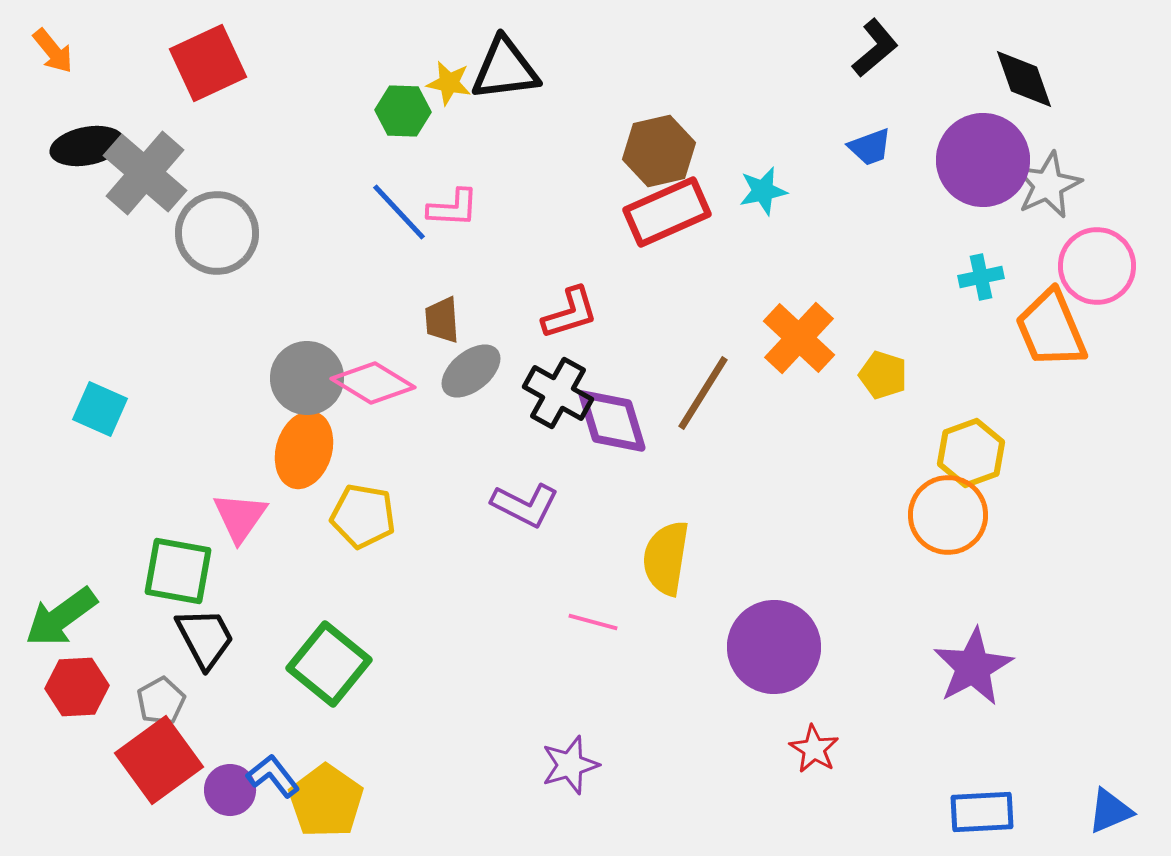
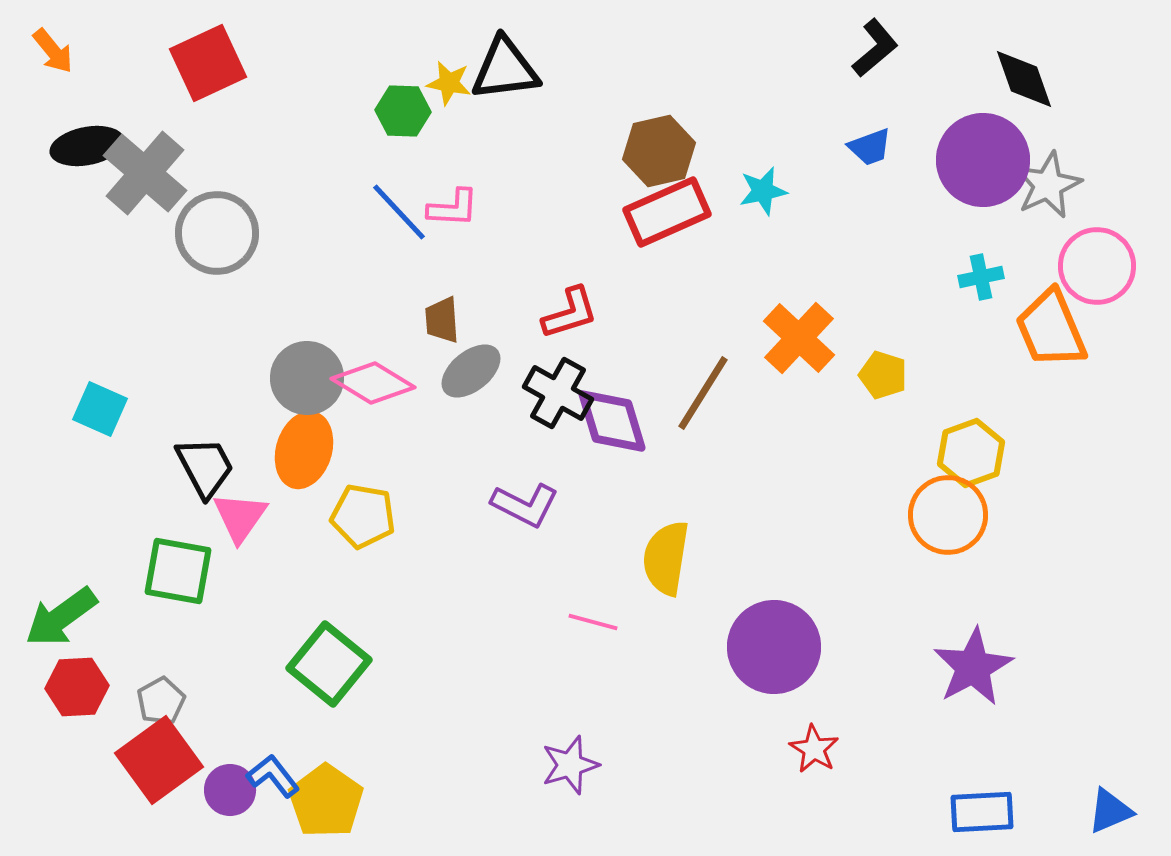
black trapezoid at (205, 638): moved 171 px up
